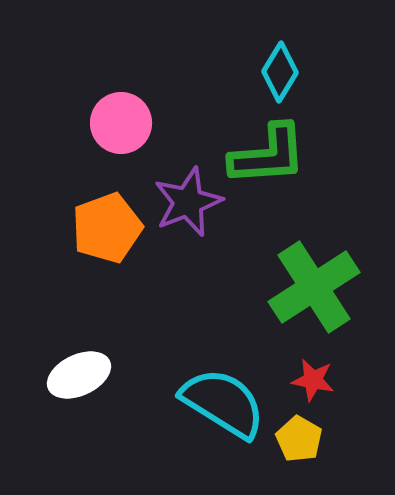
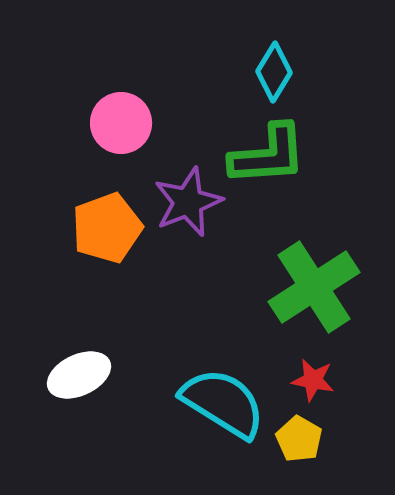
cyan diamond: moved 6 px left
